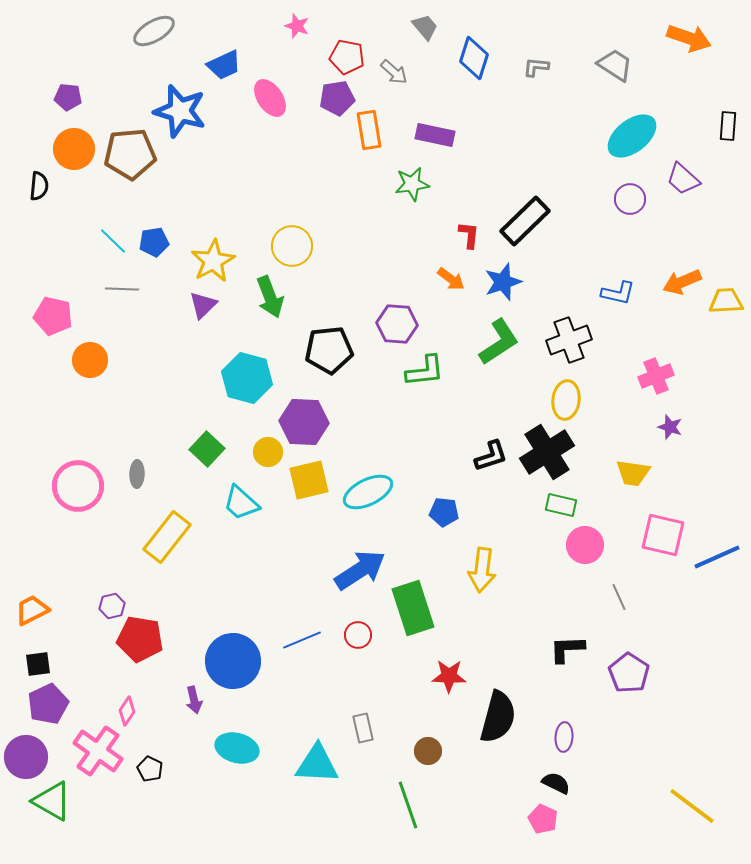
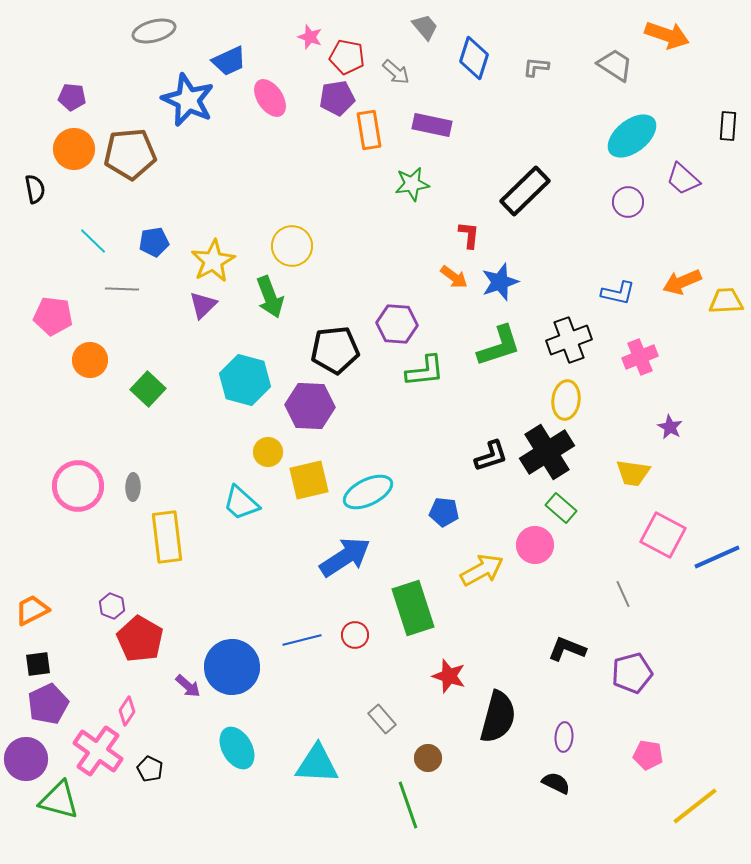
pink star at (297, 26): moved 13 px right, 11 px down
gray ellipse at (154, 31): rotated 15 degrees clockwise
orange arrow at (689, 38): moved 22 px left, 3 px up
blue trapezoid at (224, 65): moved 5 px right, 4 px up
gray arrow at (394, 72): moved 2 px right
purple pentagon at (68, 97): moved 4 px right
blue star at (180, 111): moved 8 px right, 11 px up; rotated 8 degrees clockwise
purple rectangle at (435, 135): moved 3 px left, 10 px up
black semicircle at (39, 186): moved 4 px left, 3 px down; rotated 16 degrees counterclockwise
purple circle at (630, 199): moved 2 px left, 3 px down
black rectangle at (525, 221): moved 30 px up
cyan line at (113, 241): moved 20 px left
orange arrow at (451, 279): moved 3 px right, 2 px up
blue star at (503, 282): moved 3 px left
pink pentagon at (53, 316): rotated 6 degrees counterclockwise
green L-shape at (499, 342): moved 4 px down; rotated 15 degrees clockwise
black pentagon at (329, 350): moved 6 px right
pink cross at (656, 376): moved 16 px left, 19 px up
cyan hexagon at (247, 378): moved 2 px left, 2 px down
purple hexagon at (304, 422): moved 6 px right, 16 px up
purple star at (670, 427): rotated 10 degrees clockwise
green square at (207, 449): moved 59 px left, 60 px up
gray ellipse at (137, 474): moved 4 px left, 13 px down
green rectangle at (561, 505): moved 3 px down; rotated 28 degrees clockwise
pink square at (663, 535): rotated 15 degrees clockwise
yellow rectangle at (167, 537): rotated 45 degrees counterclockwise
pink circle at (585, 545): moved 50 px left
blue arrow at (360, 570): moved 15 px left, 13 px up
yellow arrow at (482, 570): rotated 126 degrees counterclockwise
gray line at (619, 597): moved 4 px right, 3 px up
purple hexagon at (112, 606): rotated 25 degrees counterclockwise
red circle at (358, 635): moved 3 px left
red pentagon at (140, 639): rotated 21 degrees clockwise
blue line at (302, 640): rotated 9 degrees clockwise
black L-shape at (567, 649): rotated 24 degrees clockwise
blue circle at (233, 661): moved 1 px left, 6 px down
purple pentagon at (629, 673): moved 3 px right; rotated 24 degrees clockwise
red star at (449, 676): rotated 16 degrees clockwise
purple arrow at (194, 700): moved 6 px left, 14 px up; rotated 36 degrees counterclockwise
gray rectangle at (363, 728): moved 19 px right, 9 px up; rotated 28 degrees counterclockwise
cyan ellipse at (237, 748): rotated 45 degrees clockwise
brown circle at (428, 751): moved 7 px down
purple circle at (26, 757): moved 2 px down
green triangle at (52, 801): moved 7 px right, 1 px up; rotated 15 degrees counterclockwise
yellow line at (692, 806): moved 3 px right; rotated 75 degrees counterclockwise
pink pentagon at (543, 819): moved 105 px right, 64 px up; rotated 16 degrees counterclockwise
